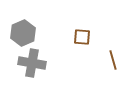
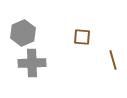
gray cross: rotated 12 degrees counterclockwise
